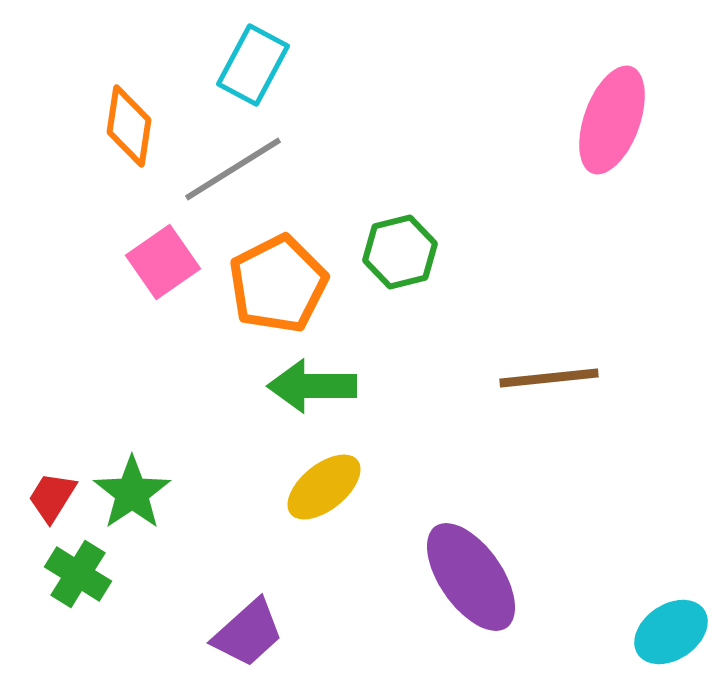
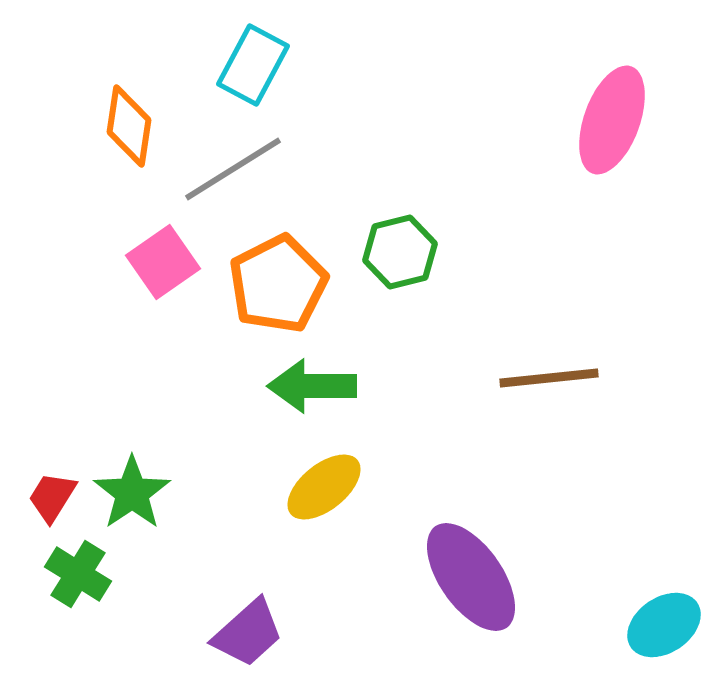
cyan ellipse: moved 7 px left, 7 px up
